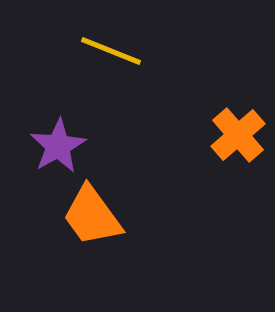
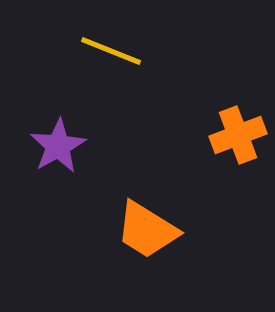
orange cross: rotated 20 degrees clockwise
orange trapezoid: moved 55 px right, 14 px down; rotated 22 degrees counterclockwise
